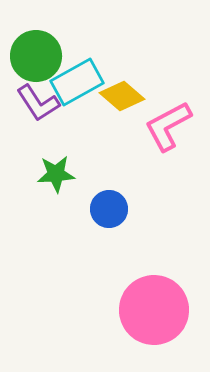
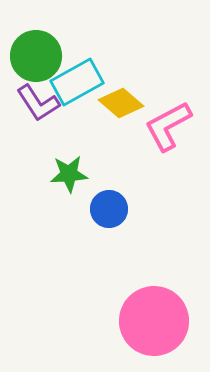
yellow diamond: moved 1 px left, 7 px down
green star: moved 13 px right
pink circle: moved 11 px down
